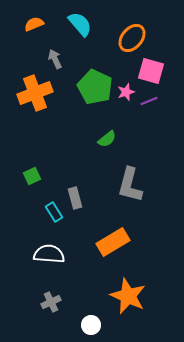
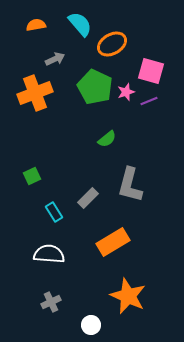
orange semicircle: moved 2 px right, 1 px down; rotated 12 degrees clockwise
orange ellipse: moved 20 px left, 6 px down; rotated 20 degrees clockwise
gray arrow: rotated 90 degrees clockwise
gray rectangle: moved 13 px right; rotated 60 degrees clockwise
